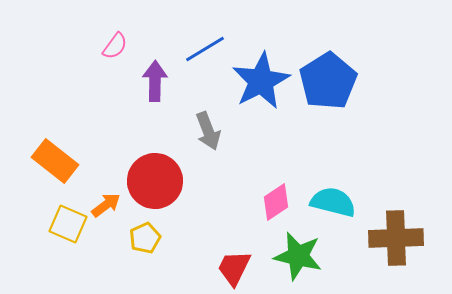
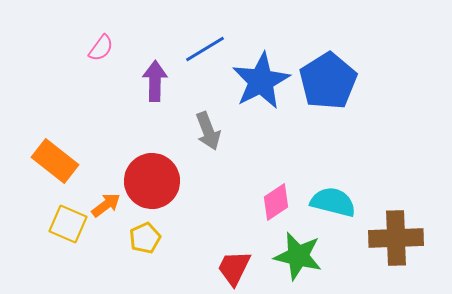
pink semicircle: moved 14 px left, 2 px down
red circle: moved 3 px left
